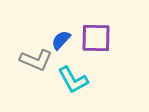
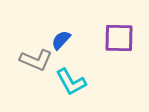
purple square: moved 23 px right
cyan L-shape: moved 2 px left, 2 px down
